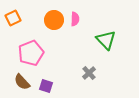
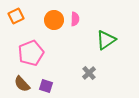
orange square: moved 3 px right, 2 px up
green triangle: rotated 40 degrees clockwise
brown semicircle: moved 2 px down
